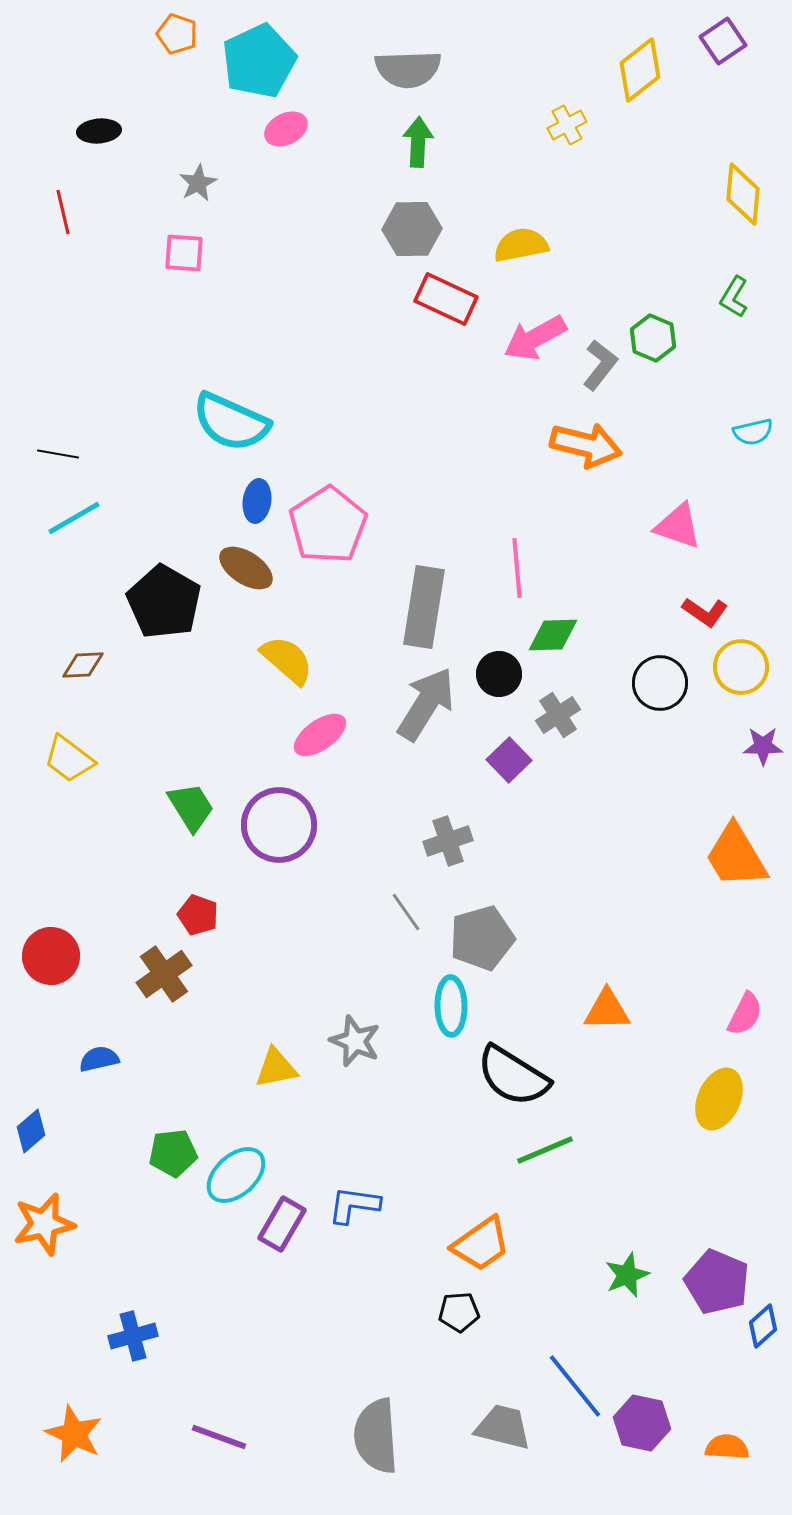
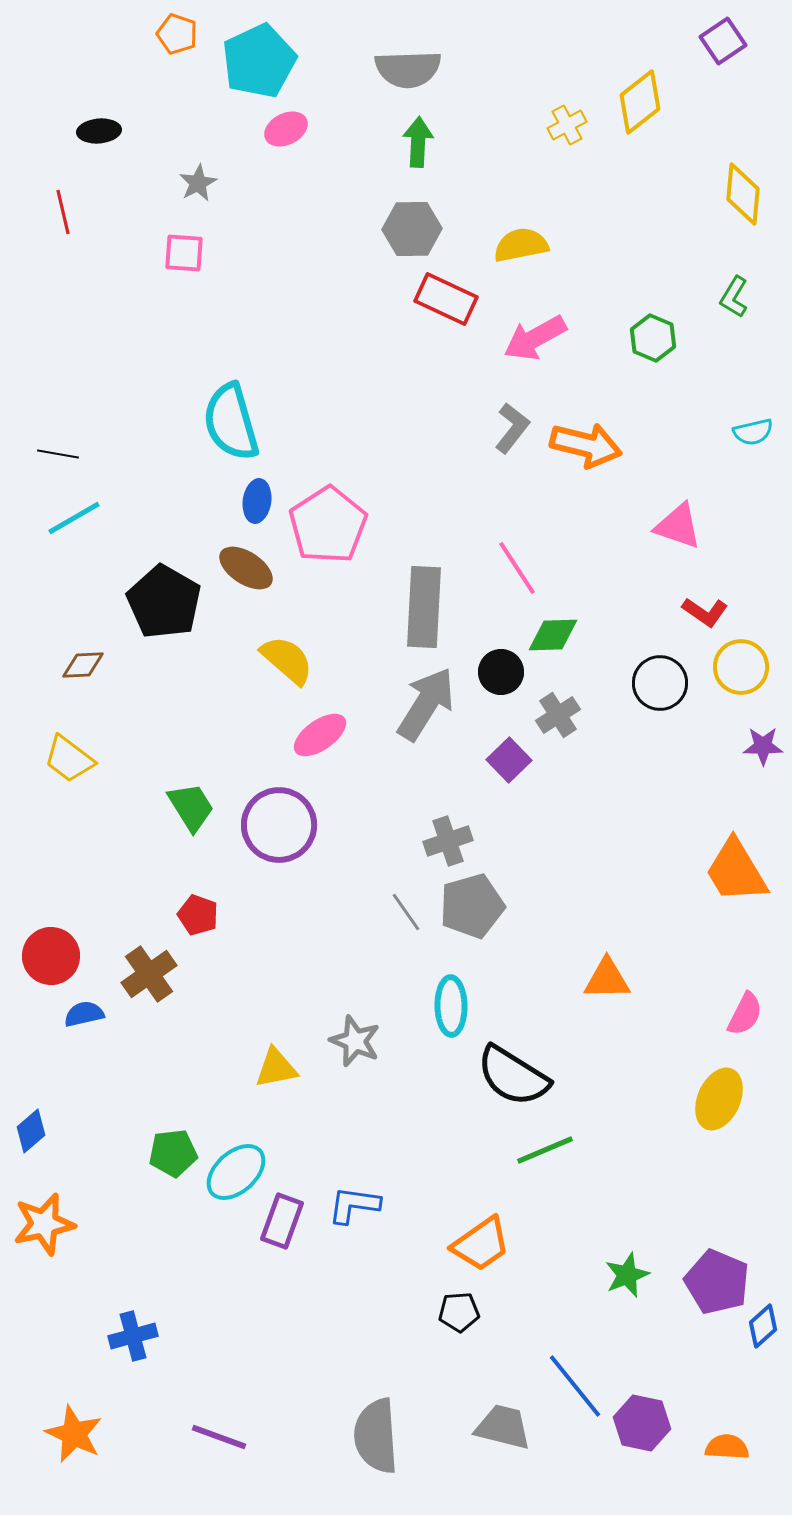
yellow diamond at (640, 70): moved 32 px down
gray L-shape at (600, 365): moved 88 px left, 63 px down
cyan semicircle at (231, 422): rotated 50 degrees clockwise
pink line at (517, 568): rotated 28 degrees counterclockwise
gray rectangle at (424, 607): rotated 6 degrees counterclockwise
black circle at (499, 674): moved 2 px right, 2 px up
orange trapezoid at (736, 856): moved 15 px down
gray pentagon at (482, 938): moved 10 px left, 32 px up
brown cross at (164, 974): moved 15 px left
orange triangle at (607, 1010): moved 31 px up
blue semicircle at (99, 1059): moved 15 px left, 45 px up
cyan ellipse at (236, 1175): moved 3 px up
purple rectangle at (282, 1224): moved 3 px up; rotated 10 degrees counterclockwise
